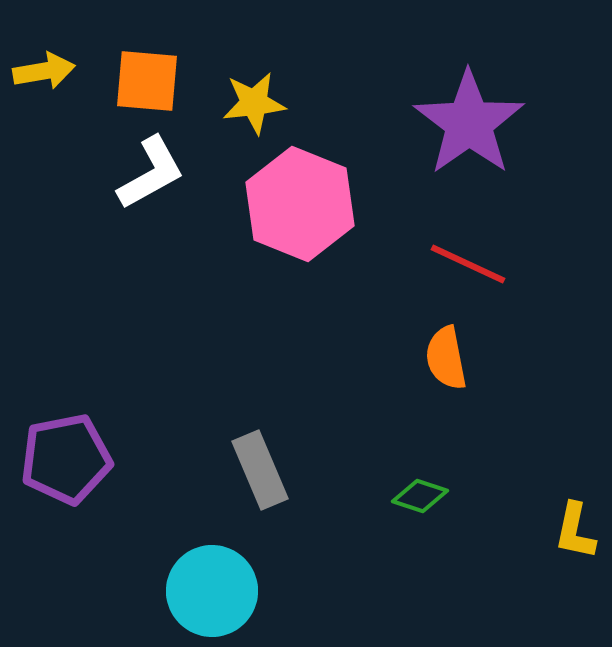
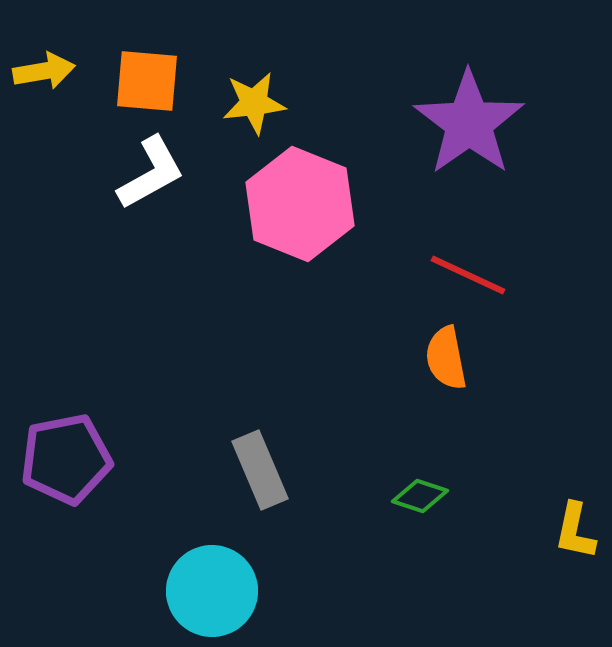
red line: moved 11 px down
